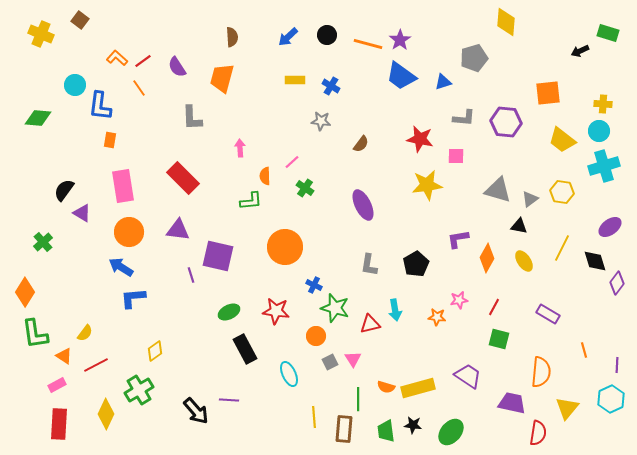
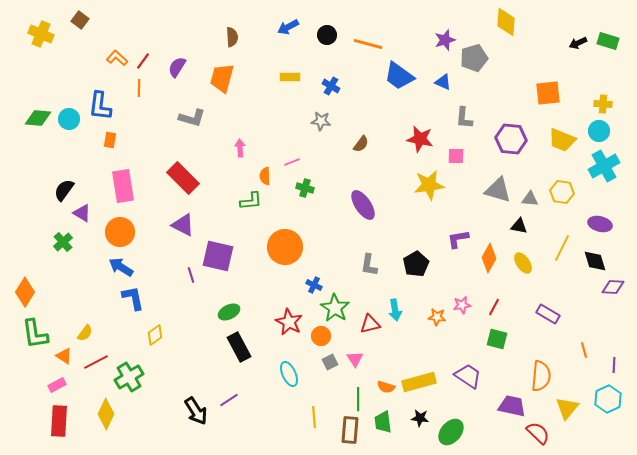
green rectangle at (608, 33): moved 8 px down
blue arrow at (288, 37): moved 10 px up; rotated 15 degrees clockwise
purple star at (400, 40): moved 45 px right; rotated 15 degrees clockwise
black arrow at (580, 51): moved 2 px left, 8 px up
red line at (143, 61): rotated 18 degrees counterclockwise
purple semicircle at (177, 67): rotated 65 degrees clockwise
blue trapezoid at (401, 76): moved 2 px left
yellow rectangle at (295, 80): moved 5 px left, 3 px up
blue triangle at (443, 82): rotated 42 degrees clockwise
cyan circle at (75, 85): moved 6 px left, 34 px down
orange line at (139, 88): rotated 36 degrees clockwise
gray L-shape at (192, 118): rotated 72 degrees counterclockwise
gray L-shape at (464, 118): rotated 90 degrees clockwise
purple hexagon at (506, 122): moved 5 px right, 17 px down
yellow trapezoid at (562, 140): rotated 16 degrees counterclockwise
pink line at (292, 162): rotated 21 degrees clockwise
cyan cross at (604, 166): rotated 12 degrees counterclockwise
yellow star at (427, 185): moved 2 px right
green cross at (305, 188): rotated 18 degrees counterclockwise
gray triangle at (530, 199): rotated 42 degrees clockwise
purple ellipse at (363, 205): rotated 8 degrees counterclockwise
purple ellipse at (610, 227): moved 10 px left, 3 px up; rotated 50 degrees clockwise
purple triangle at (178, 230): moved 5 px right, 5 px up; rotated 20 degrees clockwise
orange circle at (129, 232): moved 9 px left
green cross at (43, 242): moved 20 px right
orange diamond at (487, 258): moved 2 px right
yellow ellipse at (524, 261): moved 1 px left, 2 px down
purple diamond at (617, 283): moved 4 px left, 4 px down; rotated 55 degrees clockwise
blue L-shape at (133, 298): rotated 84 degrees clockwise
pink star at (459, 300): moved 3 px right, 5 px down
green star at (335, 308): rotated 16 degrees clockwise
red star at (276, 311): moved 13 px right, 11 px down; rotated 20 degrees clockwise
orange circle at (316, 336): moved 5 px right
green square at (499, 339): moved 2 px left
black rectangle at (245, 349): moved 6 px left, 2 px up
yellow diamond at (155, 351): moved 16 px up
pink triangle at (353, 359): moved 2 px right
red line at (96, 365): moved 3 px up
purple line at (617, 365): moved 3 px left
orange semicircle at (541, 372): moved 4 px down
yellow rectangle at (418, 388): moved 1 px right, 6 px up
green cross at (139, 390): moved 10 px left, 13 px up
cyan hexagon at (611, 399): moved 3 px left
purple line at (229, 400): rotated 36 degrees counterclockwise
purple trapezoid at (512, 403): moved 3 px down
black arrow at (196, 411): rotated 8 degrees clockwise
red rectangle at (59, 424): moved 3 px up
black star at (413, 425): moved 7 px right, 7 px up
brown rectangle at (344, 429): moved 6 px right, 1 px down
green trapezoid at (386, 431): moved 3 px left, 9 px up
red semicircle at (538, 433): rotated 55 degrees counterclockwise
